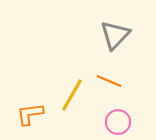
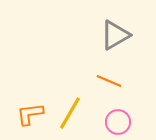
gray triangle: rotated 16 degrees clockwise
yellow line: moved 2 px left, 18 px down
